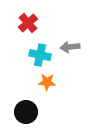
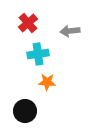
gray arrow: moved 16 px up
cyan cross: moved 2 px left, 1 px up; rotated 20 degrees counterclockwise
black circle: moved 1 px left, 1 px up
